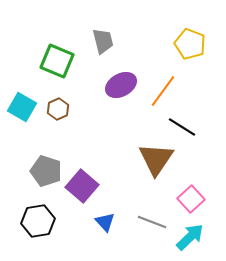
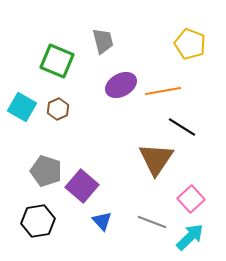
orange line: rotated 44 degrees clockwise
blue triangle: moved 3 px left, 1 px up
